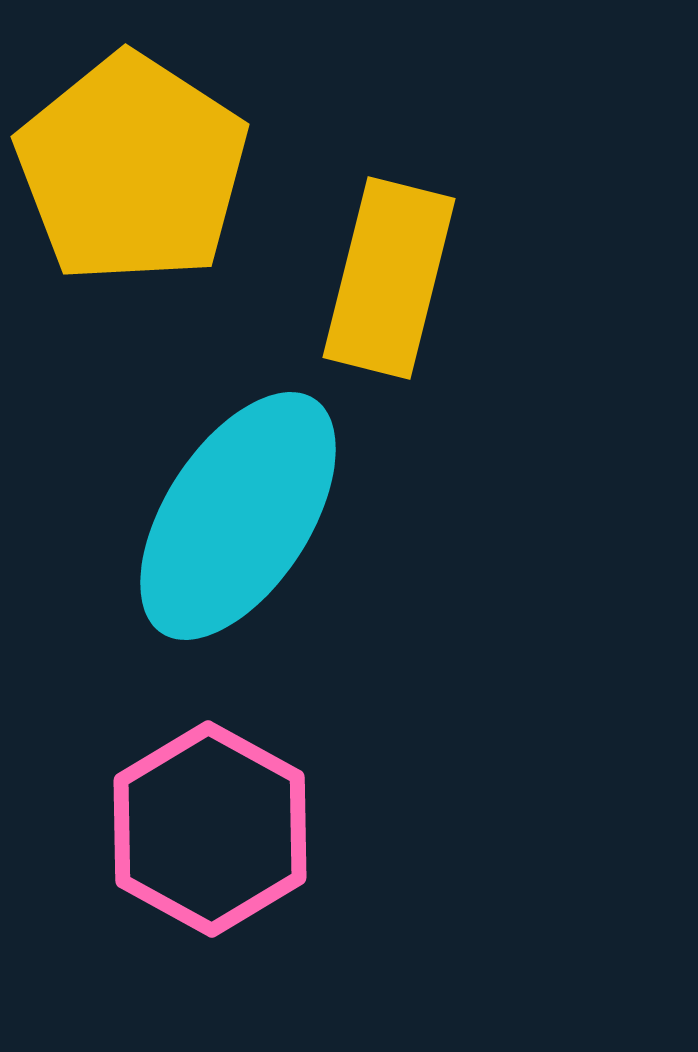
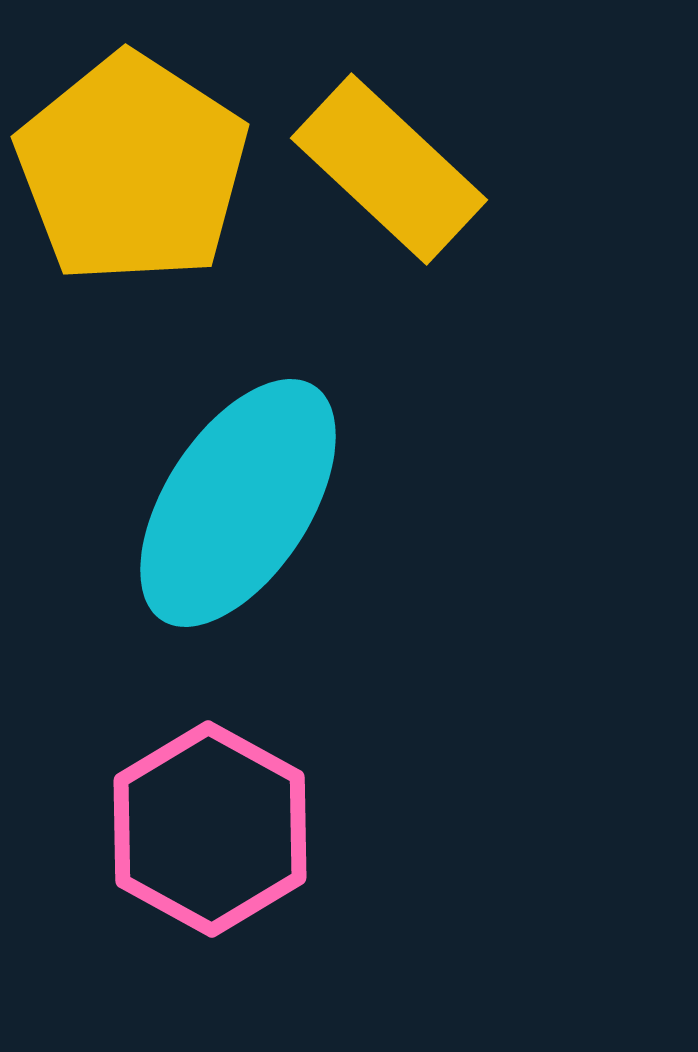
yellow rectangle: moved 109 px up; rotated 61 degrees counterclockwise
cyan ellipse: moved 13 px up
